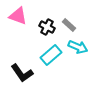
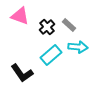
pink triangle: moved 2 px right
black cross: rotated 21 degrees clockwise
cyan arrow: rotated 18 degrees counterclockwise
